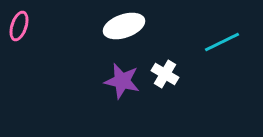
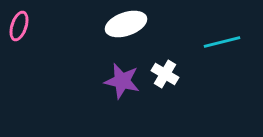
white ellipse: moved 2 px right, 2 px up
cyan line: rotated 12 degrees clockwise
